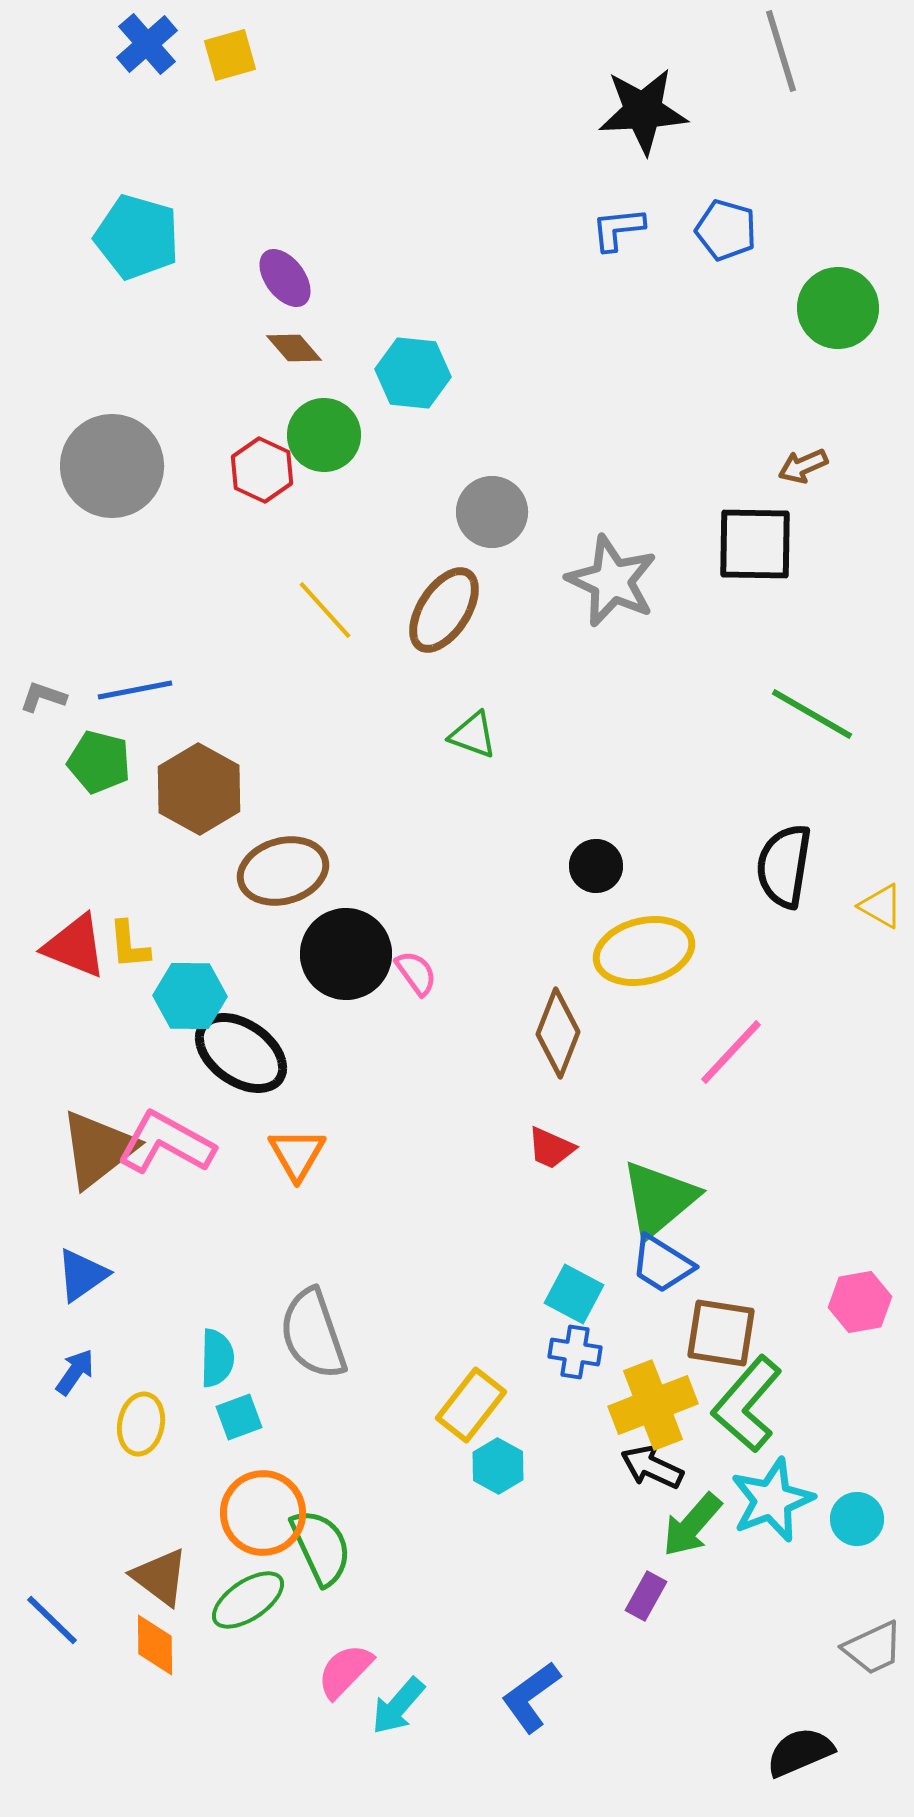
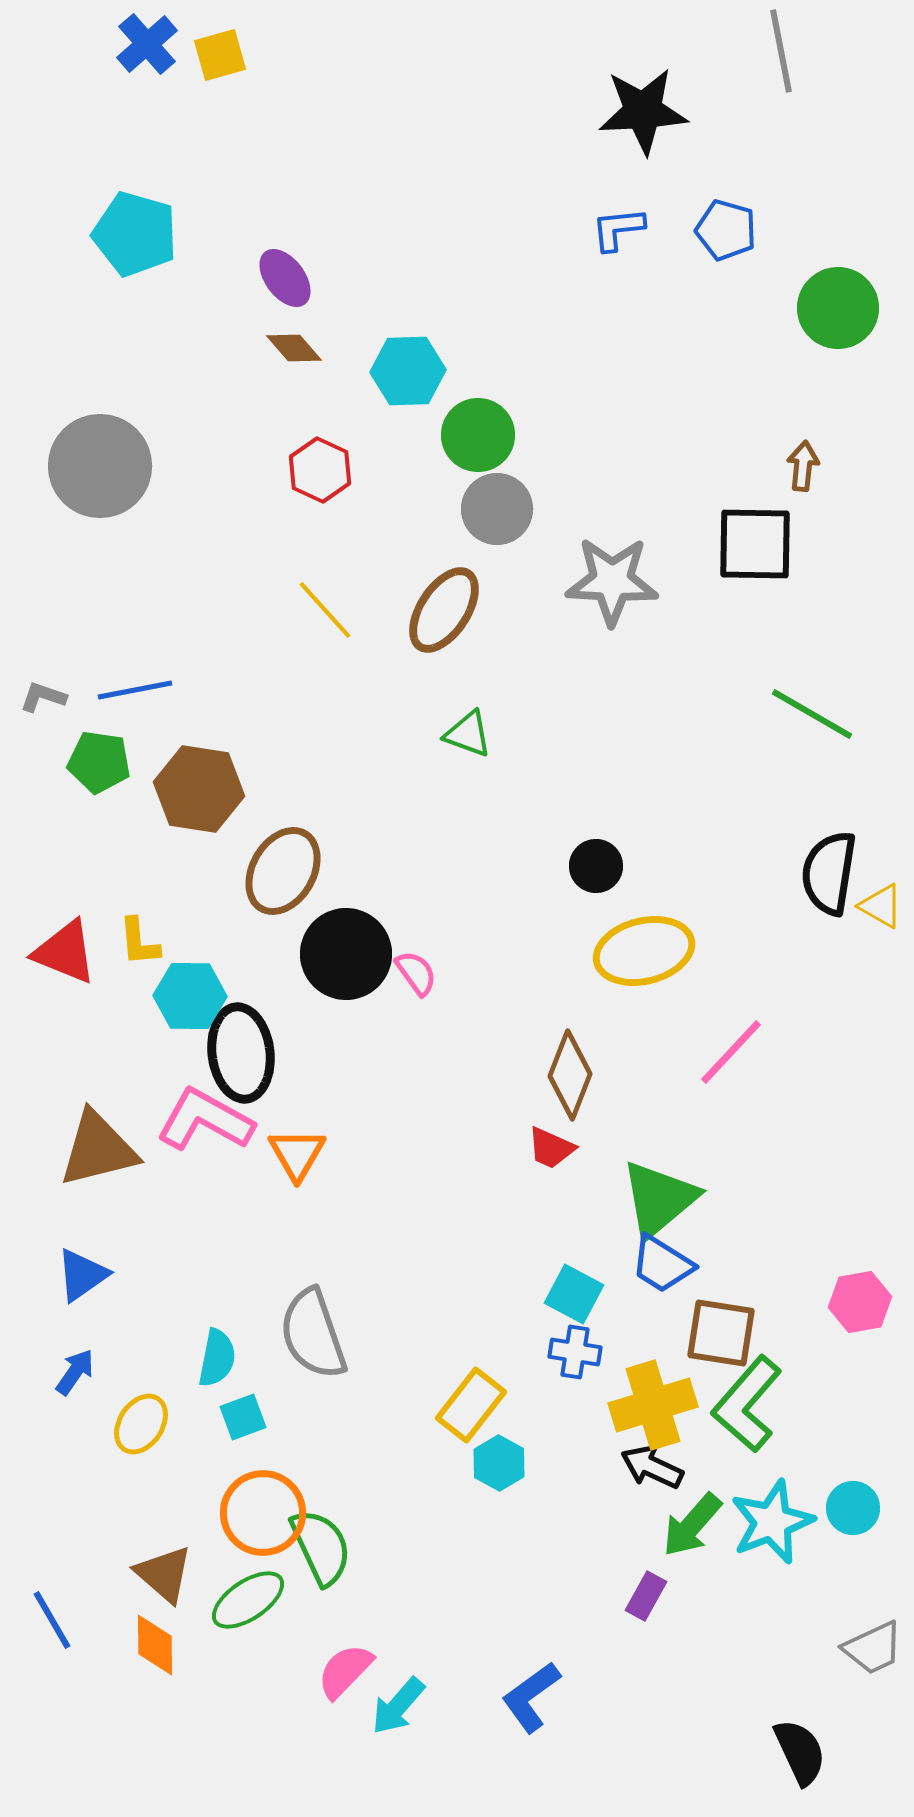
gray line at (781, 51): rotated 6 degrees clockwise
yellow square at (230, 55): moved 10 px left
cyan pentagon at (137, 237): moved 2 px left, 3 px up
cyan hexagon at (413, 373): moved 5 px left, 2 px up; rotated 8 degrees counterclockwise
green circle at (324, 435): moved 154 px right
gray circle at (112, 466): moved 12 px left
brown arrow at (803, 466): rotated 120 degrees clockwise
red hexagon at (262, 470): moved 58 px right
gray circle at (492, 512): moved 5 px right, 3 px up
gray star at (612, 581): rotated 22 degrees counterclockwise
green triangle at (473, 735): moved 5 px left, 1 px up
green pentagon at (99, 762): rotated 6 degrees counterclockwise
brown hexagon at (199, 789): rotated 20 degrees counterclockwise
black semicircle at (784, 866): moved 45 px right, 7 px down
brown ellipse at (283, 871): rotated 44 degrees counterclockwise
yellow L-shape at (129, 945): moved 10 px right, 3 px up
red triangle at (75, 946): moved 10 px left, 6 px down
brown diamond at (558, 1033): moved 12 px right, 42 px down
black ellipse at (241, 1053): rotated 48 degrees clockwise
pink L-shape at (166, 1143): moved 39 px right, 23 px up
brown triangle at (98, 1149): rotated 24 degrees clockwise
cyan semicircle at (217, 1358): rotated 10 degrees clockwise
yellow cross at (653, 1405): rotated 4 degrees clockwise
cyan square at (239, 1417): moved 4 px right
yellow ellipse at (141, 1424): rotated 22 degrees clockwise
cyan hexagon at (498, 1466): moved 1 px right, 3 px up
cyan star at (772, 1500): moved 22 px down
cyan circle at (857, 1519): moved 4 px left, 11 px up
brown triangle at (160, 1577): moved 4 px right, 3 px up; rotated 4 degrees clockwise
blue line at (52, 1620): rotated 16 degrees clockwise
black semicircle at (800, 1752): rotated 88 degrees clockwise
